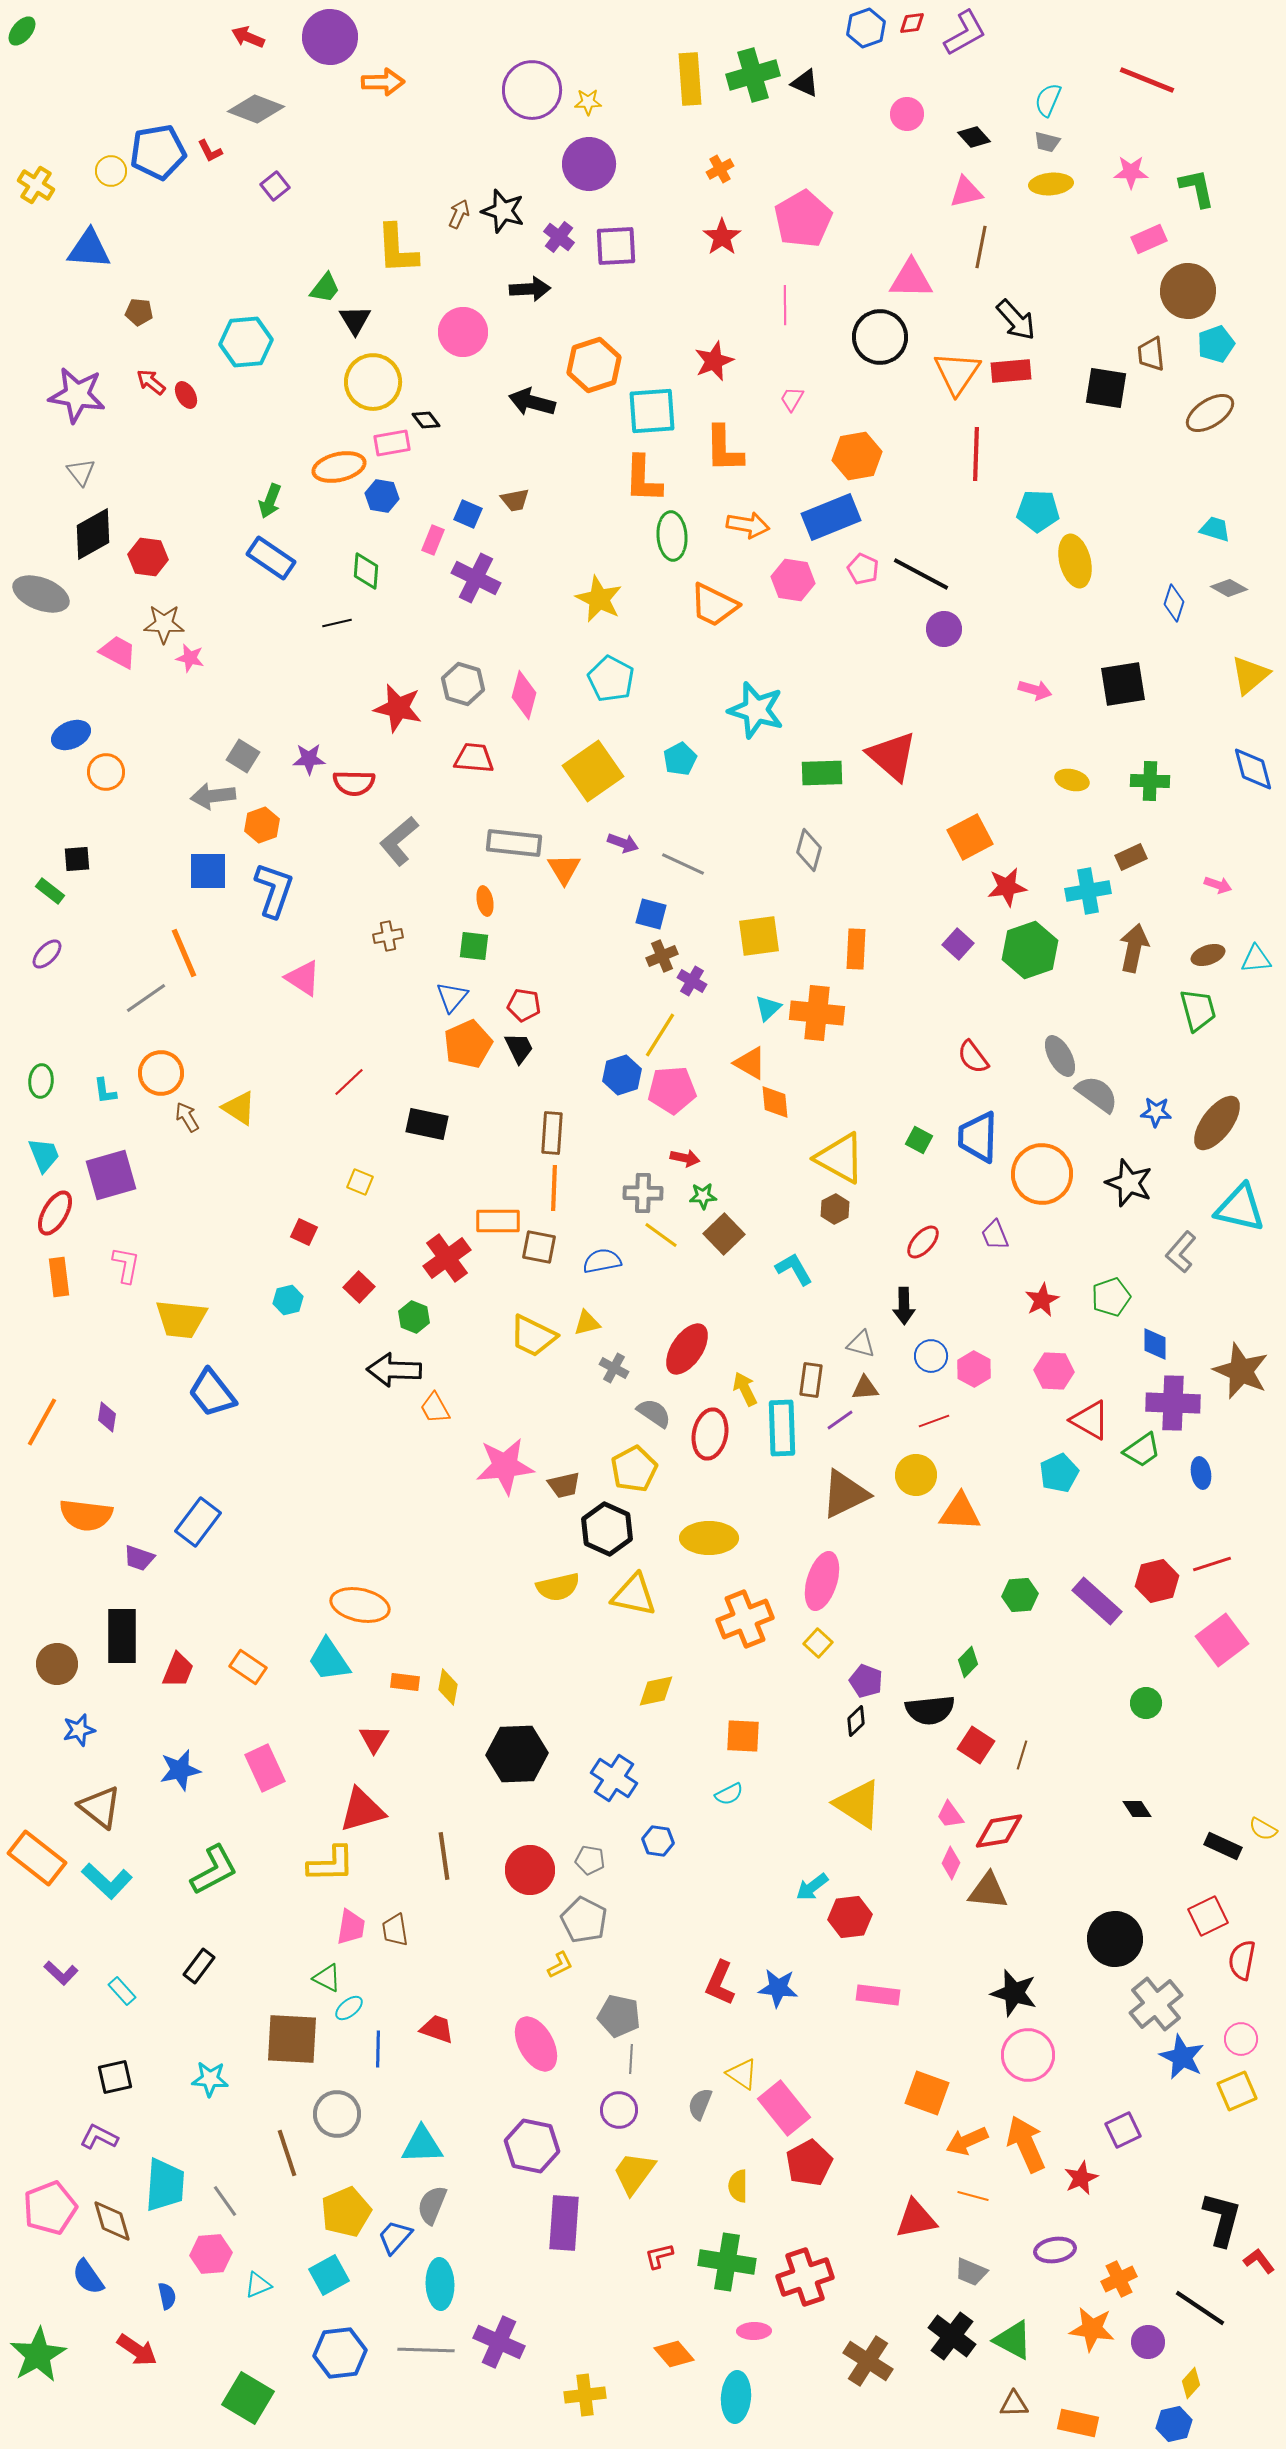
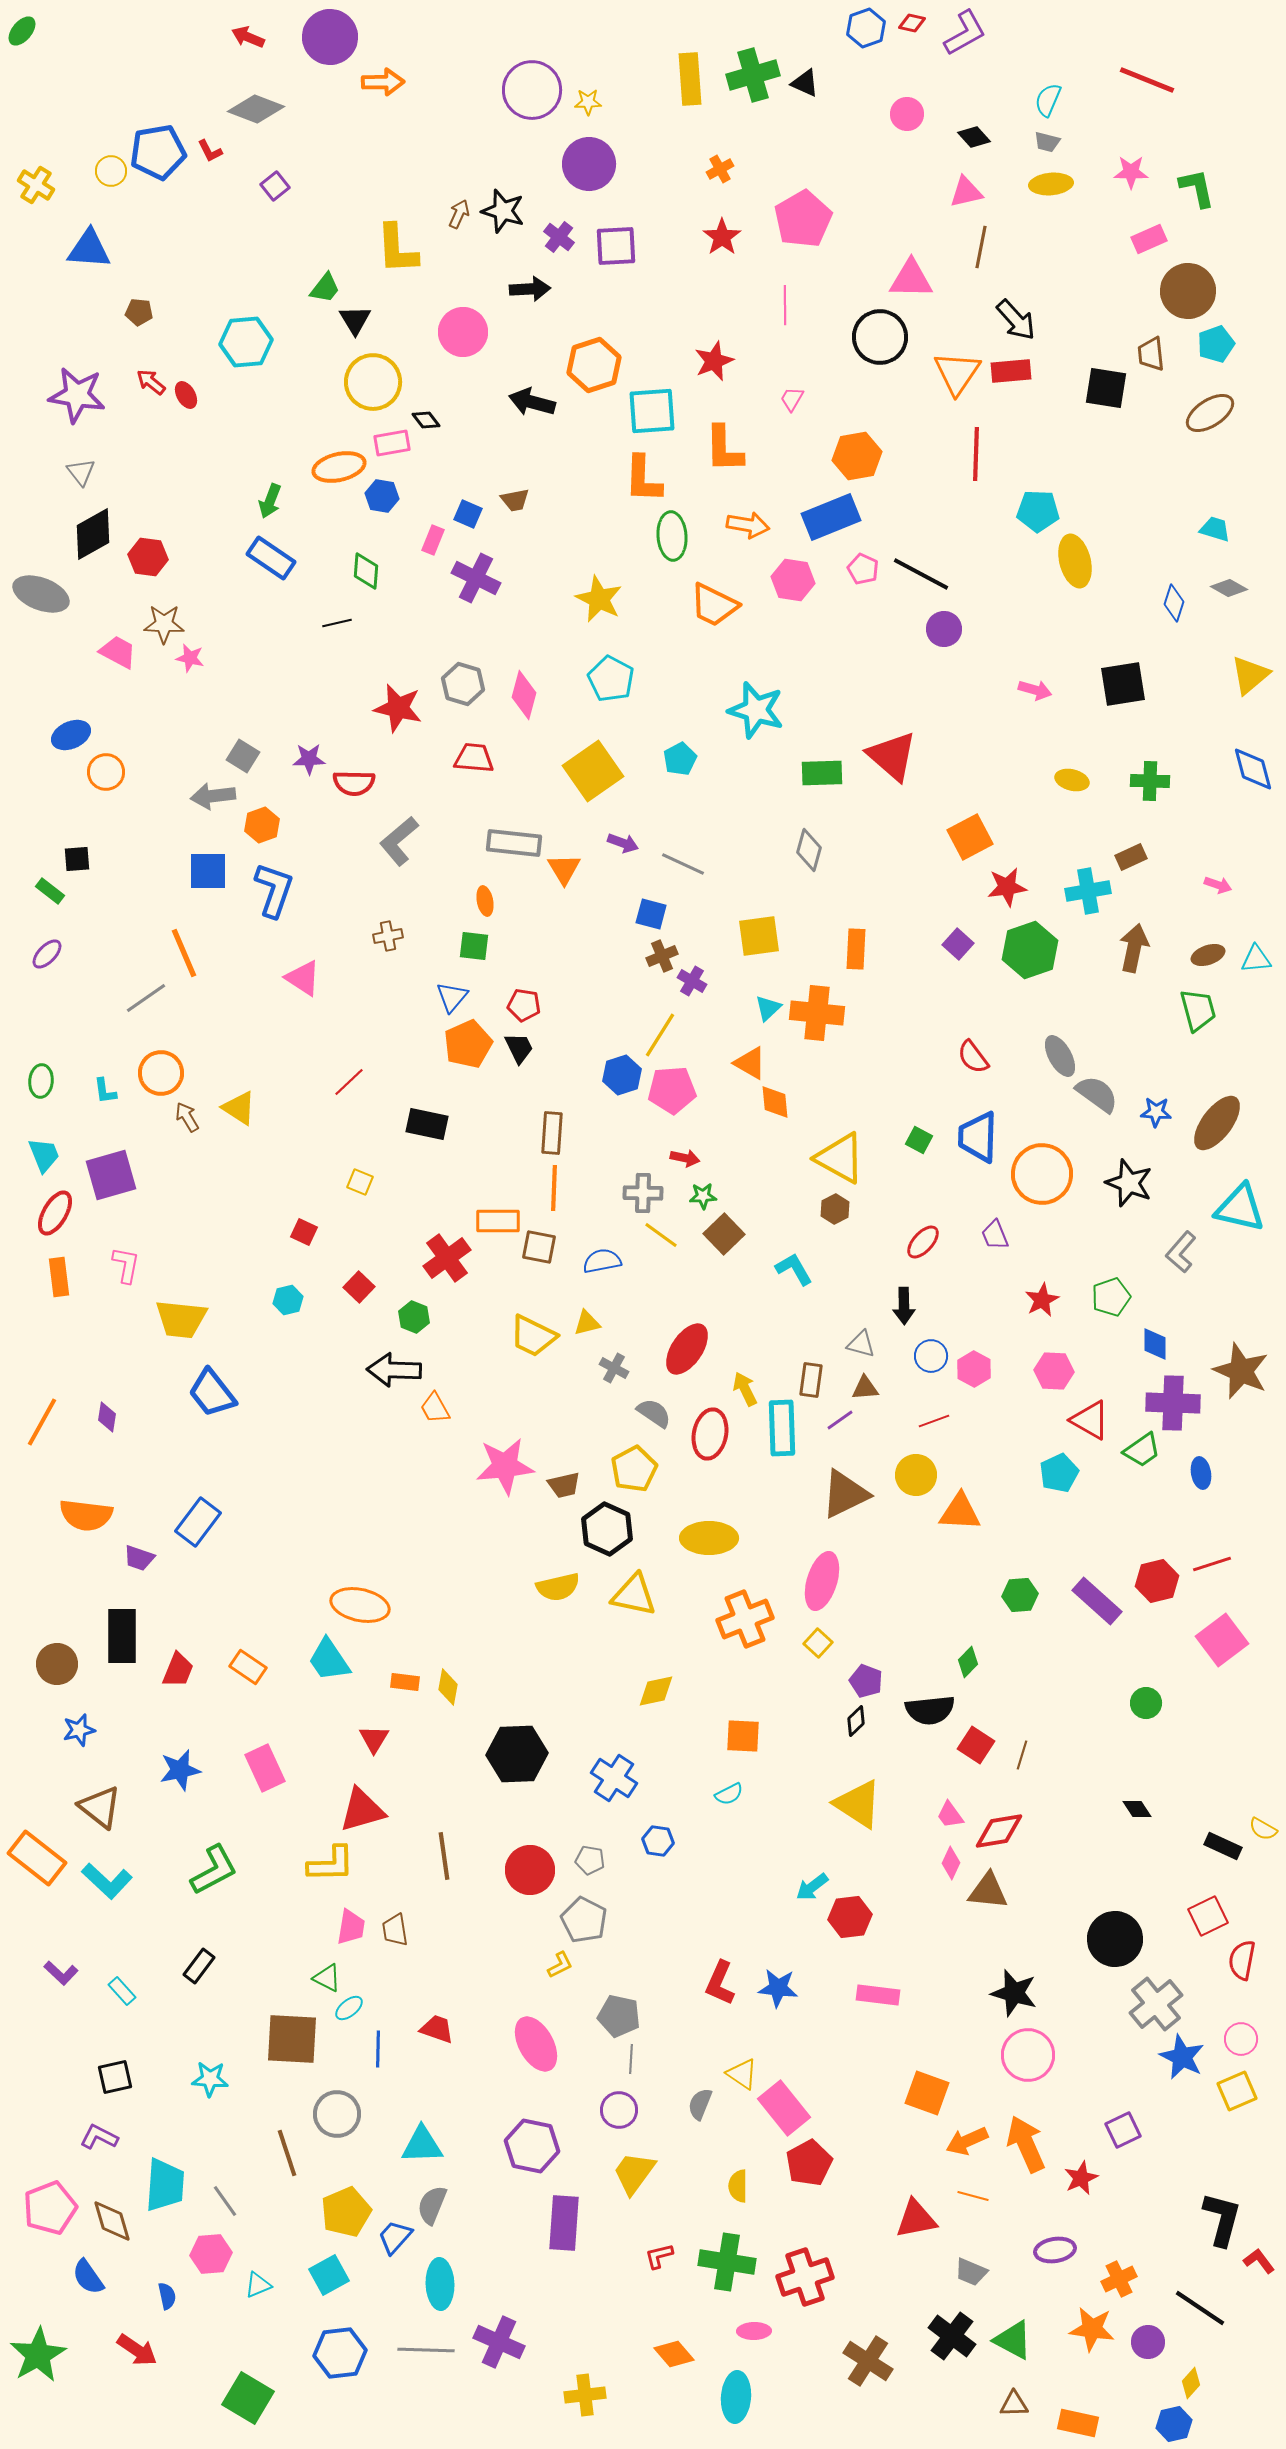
red diamond at (912, 23): rotated 20 degrees clockwise
